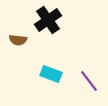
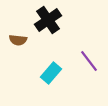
cyan rectangle: moved 1 px up; rotated 70 degrees counterclockwise
purple line: moved 20 px up
